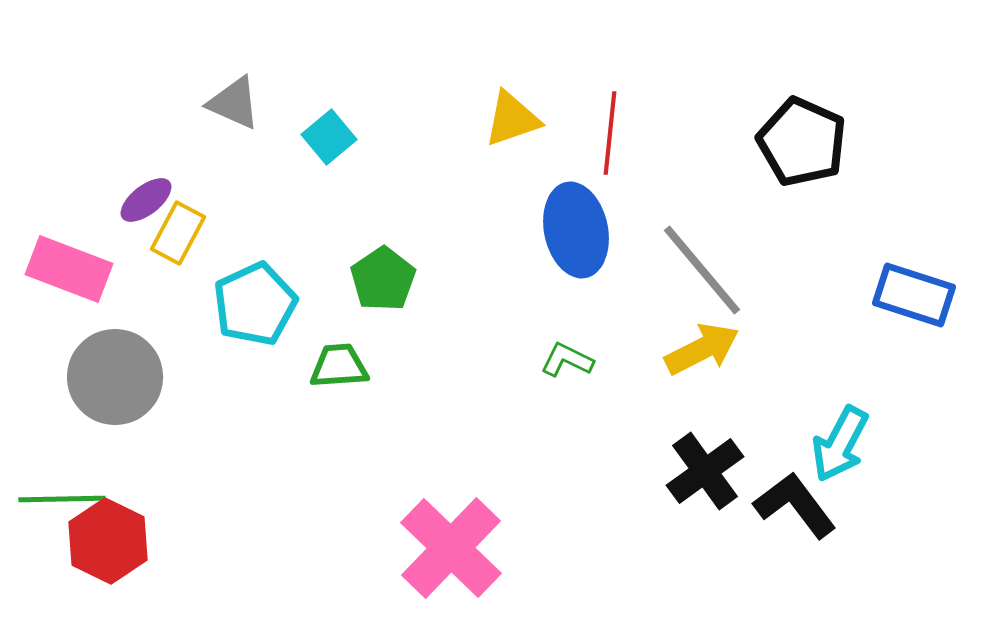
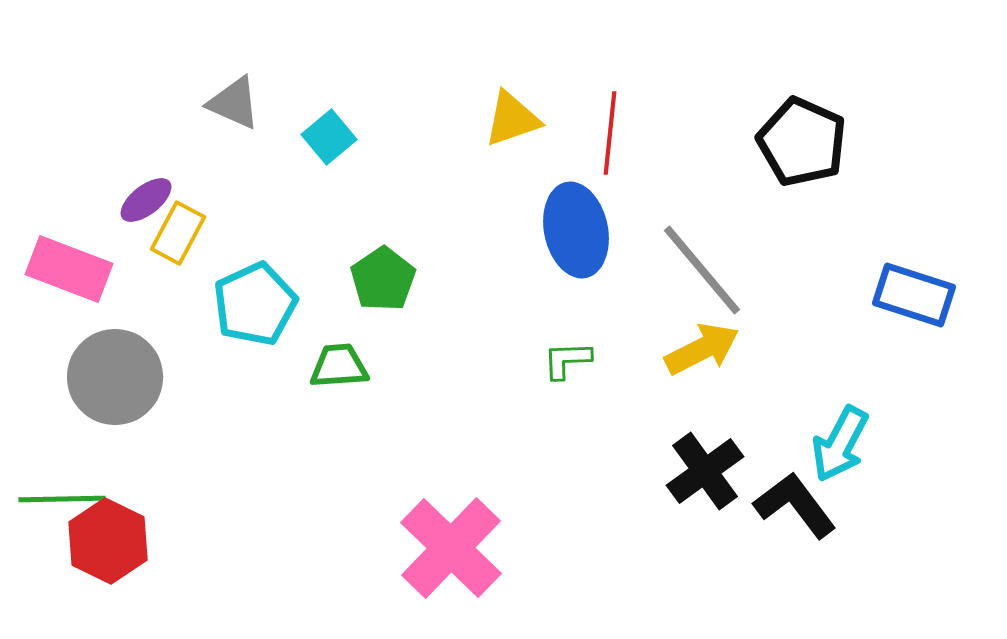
green L-shape: rotated 28 degrees counterclockwise
